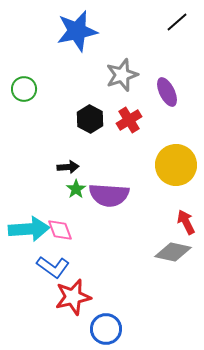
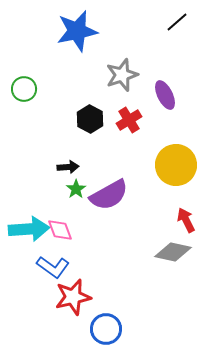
purple ellipse: moved 2 px left, 3 px down
purple semicircle: rotated 33 degrees counterclockwise
red arrow: moved 2 px up
